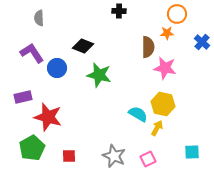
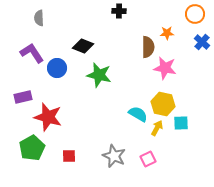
orange circle: moved 18 px right
cyan square: moved 11 px left, 29 px up
